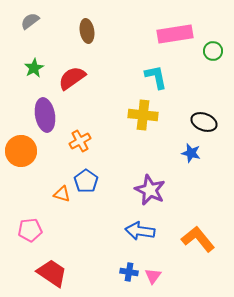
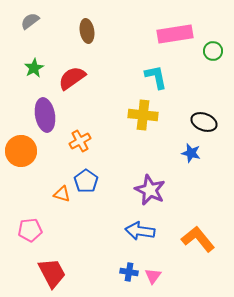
red trapezoid: rotated 28 degrees clockwise
